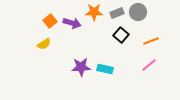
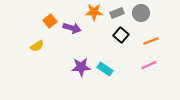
gray circle: moved 3 px right, 1 px down
purple arrow: moved 5 px down
yellow semicircle: moved 7 px left, 2 px down
pink line: rotated 14 degrees clockwise
cyan rectangle: rotated 21 degrees clockwise
